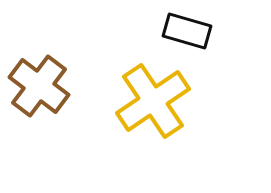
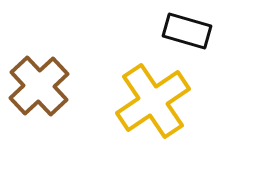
brown cross: rotated 10 degrees clockwise
